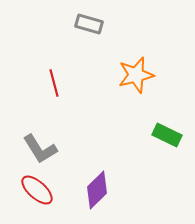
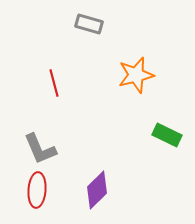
gray L-shape: rotated 9 degrees clockwise
red ellipse: rotated 52 degrees clockwise
